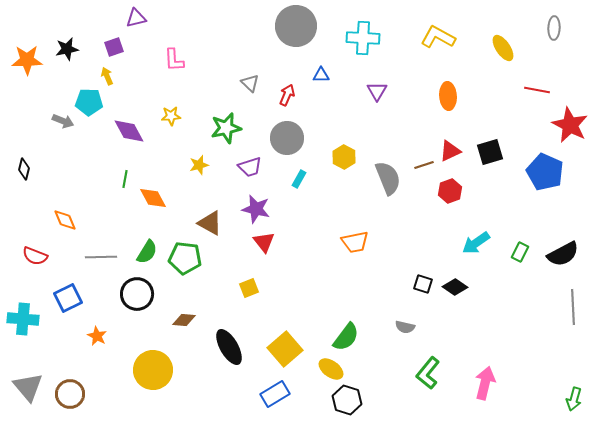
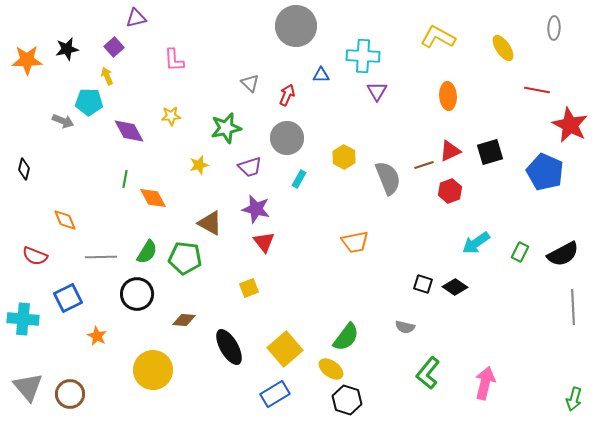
cyan cross at (363, 38): moved 18 px down
purple square at (114, 47): rotated 24 degrees counterclockwise
